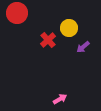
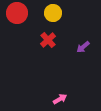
yellow circle: moved 16 px left, 15 px up
